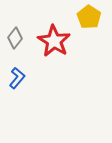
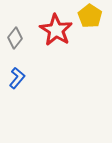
yellow pentagon: moved 1 px right, 1 px up
red star: moved 2 px right, 11 px up
